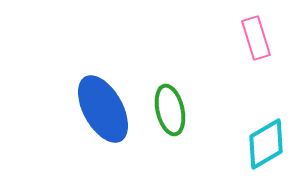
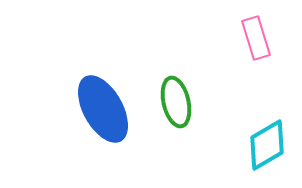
green ellipse: moved 6 px right, 8 px up
cyan diamond: moved 1 px right, 1 px down
